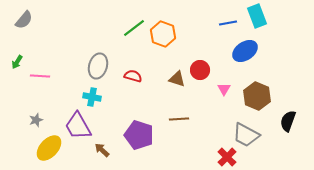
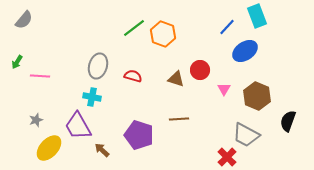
blue line: moved 1 px left, 4 px down; rotated 36 degrees counterclockwise
brown triangle: moved 1 px left
